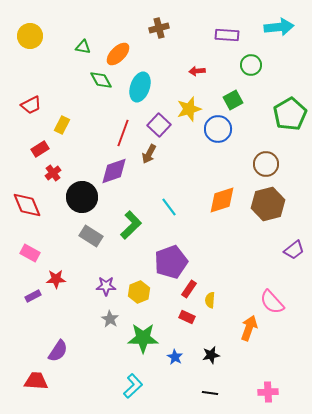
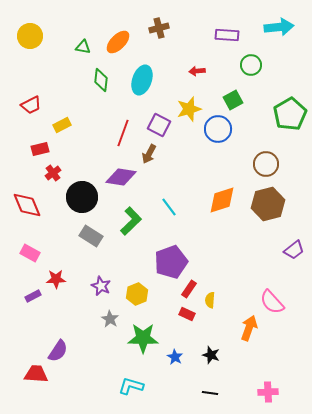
orange ellipse at (118, 54): moved 12 px up
green diamond at (101, 80): rotated 35 degrees clockwise
cyan ellipse at (140, 87): moved 2 px right, 7 px up
yellow rectangle at (62, 125): rotated 36 degrees clockwise
purple square at (159, 125): rotated 15 degrees counterclockwise
red rectangle at (40, 149): rotated 18 degrees clockwise
purple diamond at (114, 171): moved 7 px right, 6 px down; rotated 28 degrees clockwise
green L-shape at (131, 225): moved 4 px up
purple star at (106, 286): moved 5 px left; rotated 24 degrees clockwise
yellow hexagon at (139, 292): moved 2 px left, 2 px down
red rectangle at (187, 317): moved 3 px up
black star at (211, 355): rotated 30 degrees clockwise
red trapezoid at (36, 381): moved 7 px up
cyan L-shape at (133, 386): moved 2 px left; rotated 120 degrees counterclockwise
